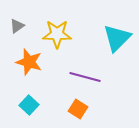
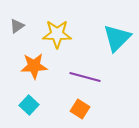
orange star: moved 5 px right, 4 px down; rotated 20 degrees counterclockwise
orange square: moved 2 px right
